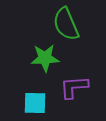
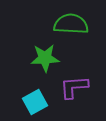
green semicircle: moved 5 px right; rotated 116 degrees clockwise
cyan square: moved 1 px up; rotated 30 degrees counterclockwise
